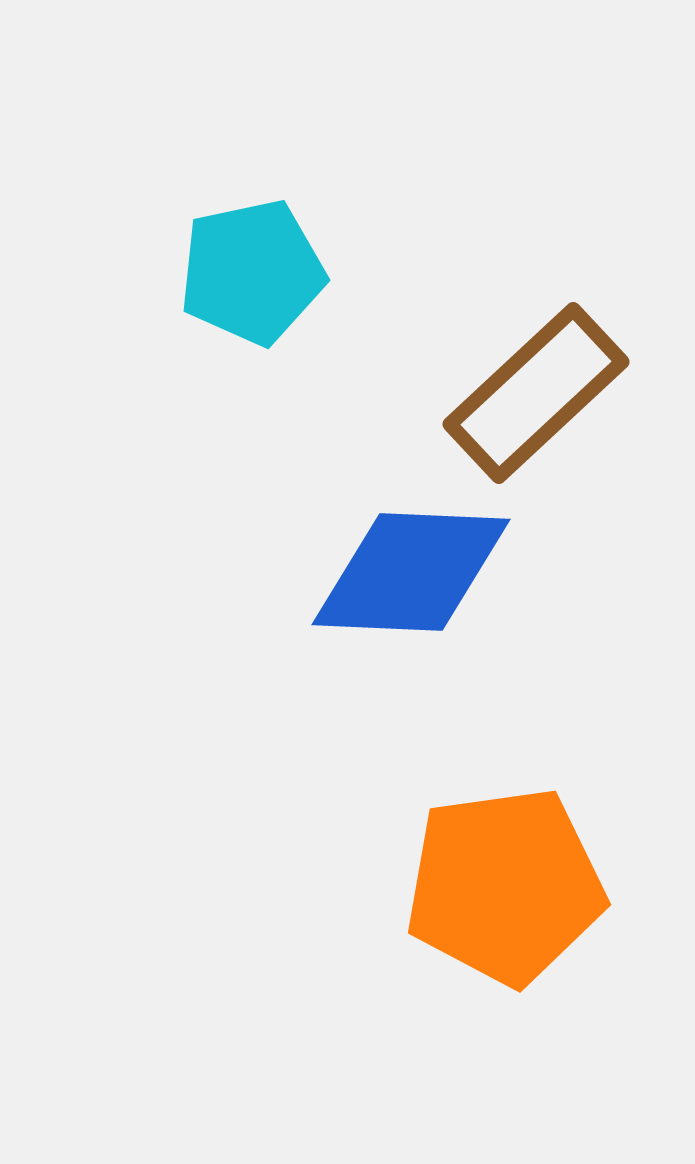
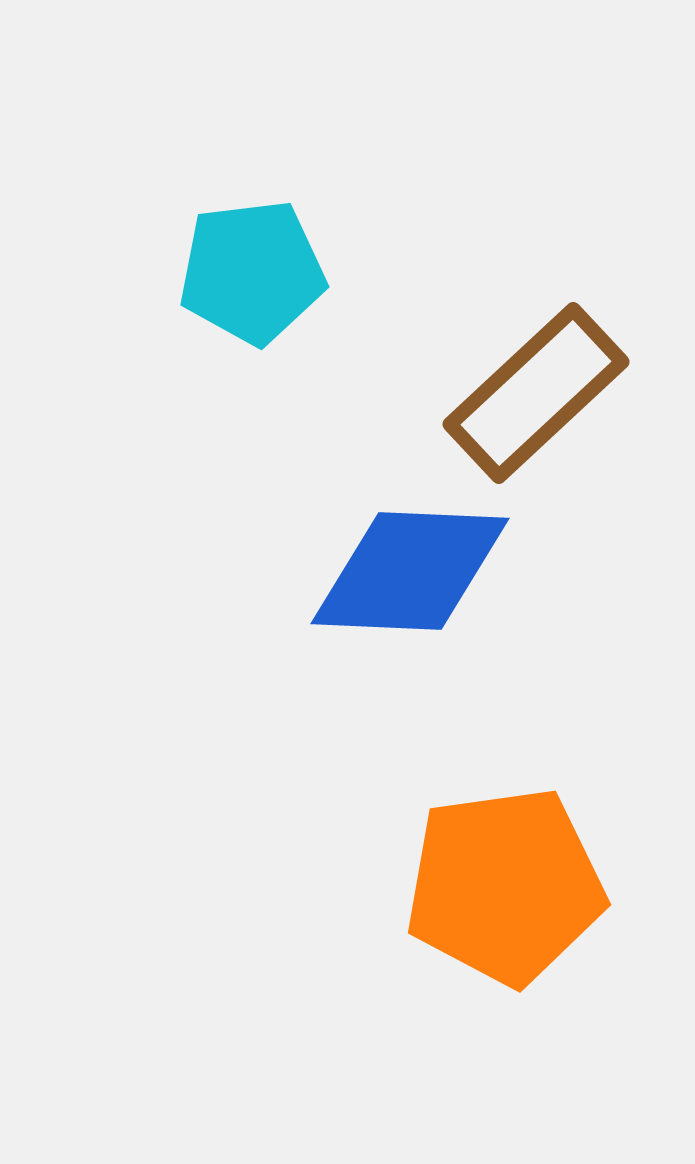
cyan pentagon: rotated 5 degrees clockwise
blue diamond: moved 1 px left, 1 px up
